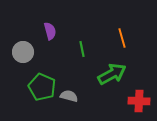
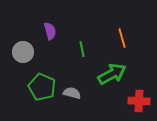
gray semicircle: moved 3 px right, 3 px up
